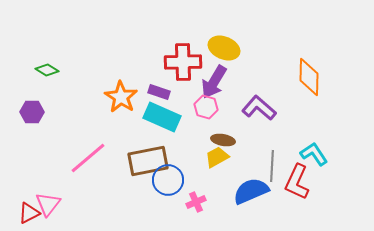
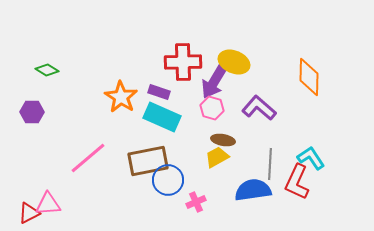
yellow ellipse: moved 10 px right, 14 px down
pink hexagon: moved 6 px right, 1 px down
cyan L-shape: moved 3 px left, 4 px down
gray line: moved 2 px left, 2 px up
blue semicircle: moved 2 px right, 1 px up; rotated 15 degrees clockwise
pink triangle: rotated 48 degrees clockwise
